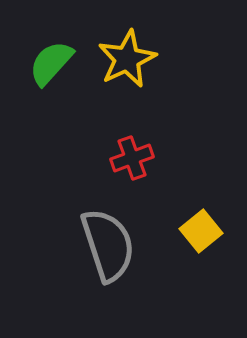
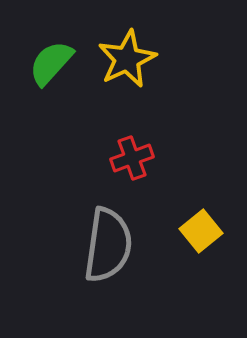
gray semicircle: rotated 26 degrees clockwise
